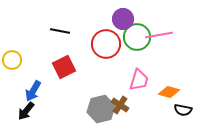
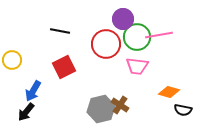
pink trapezoid: moved 2 px left, 14 px up; rotated 80 degrees clockwise
black arrow: moved 1 px down
